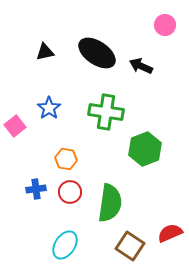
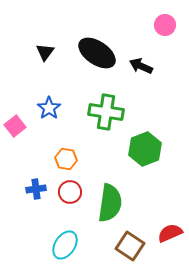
black triangle: rotated 42 degrees counterclockwise
